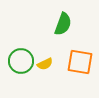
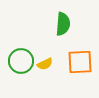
green semicircle: rotated 15 degrees counterclockwise
orange square: rotated 12 degrees counterclockwise
